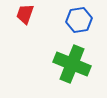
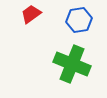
red trapezoid: moved 6 px right; rotated 35 degrees clockwise
